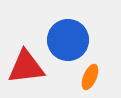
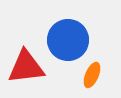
orange ellipse: moved 2 px right, 2 px up
